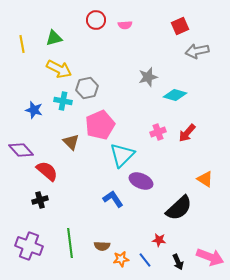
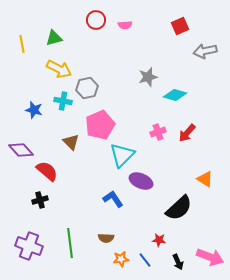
gray arrow: moved 8 px right
brown semicircle: moved 4 px right, 8 px up
